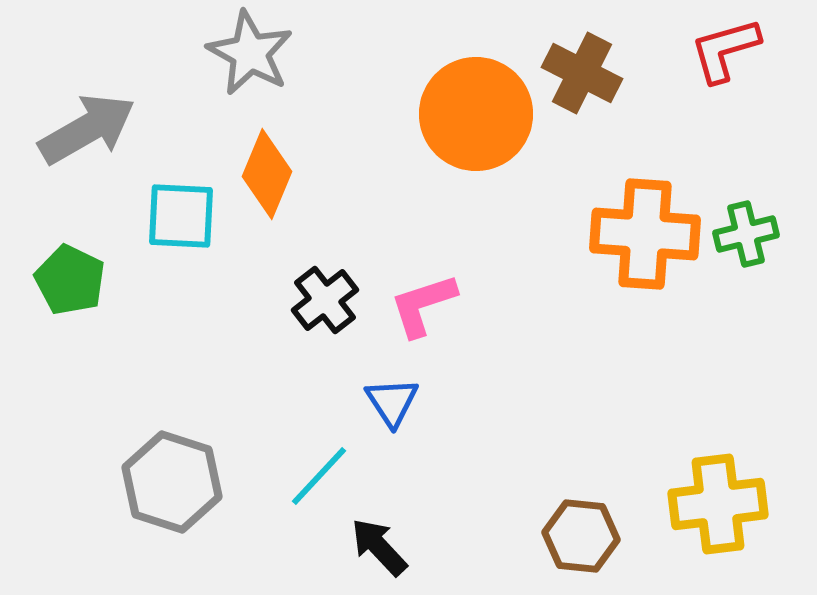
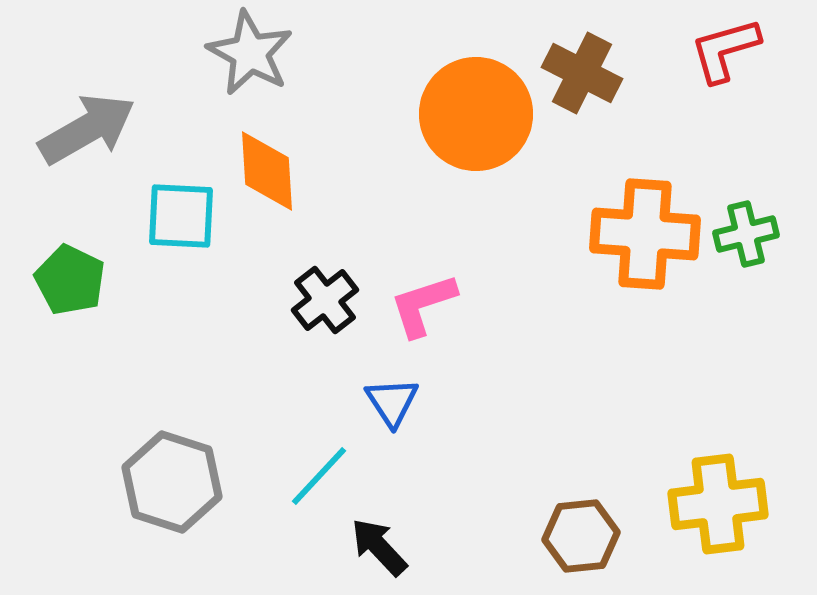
orange diamond: moved 3 px up; rotated 26 degrees counterclockwise
brown hexagon: rotated 12 degrees counterclockwise
